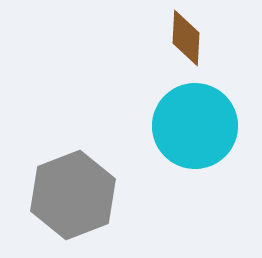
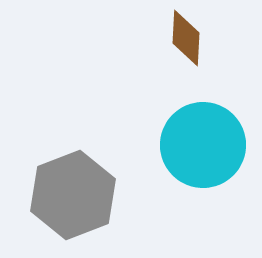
cyan circle: moved 8 px right, 19 px down
